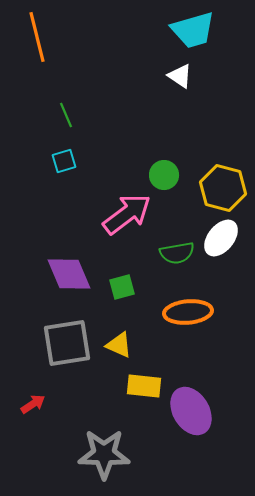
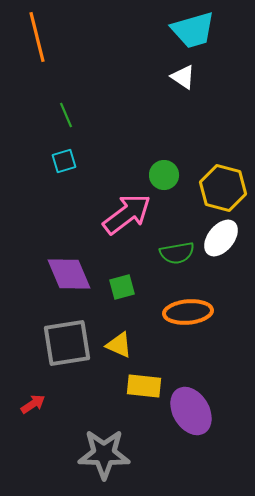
white triangle: moved 3 px right, 1 px down
